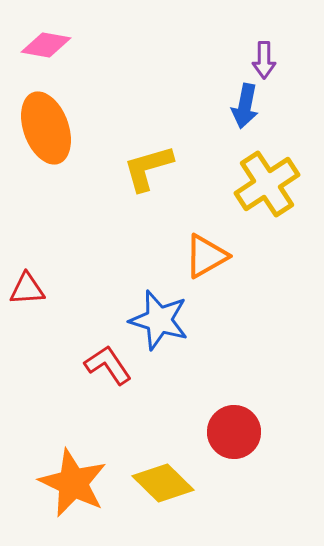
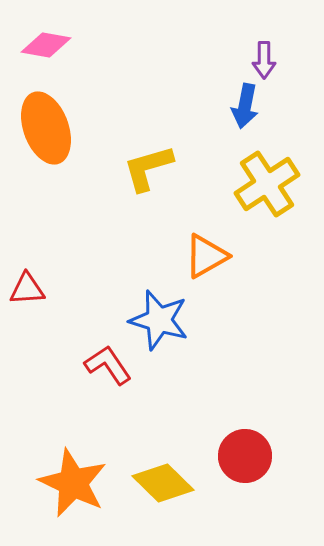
red circle: moved 11 px right, 24 px down
